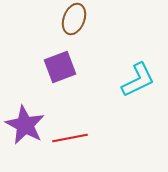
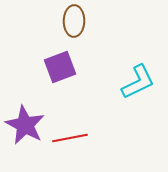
brown ellipse: moved 2 px down; rotated 20 degrees counterclockwise
cyan L-shape: moved 2 px down
